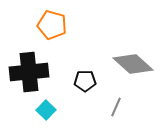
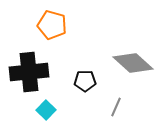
gray diamond: moved 1 px up
